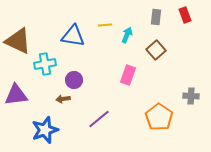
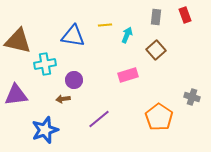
brown triangle: rotated 12 degrees counterclockwise
pink rectangle: rotated 54 degrees clockwise
gray cross: moved 1 px right, 1 px down; rotated 14 degrees clockwise
